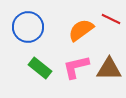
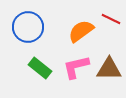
orange semicircle: moved 1 px down
